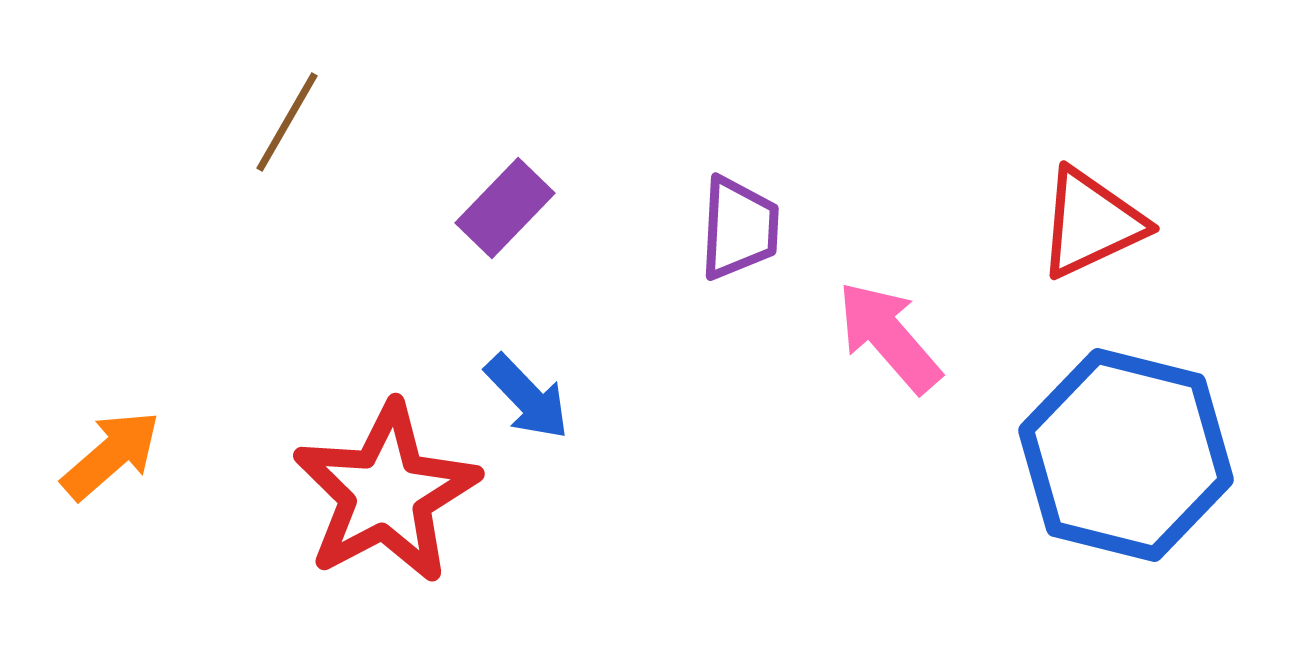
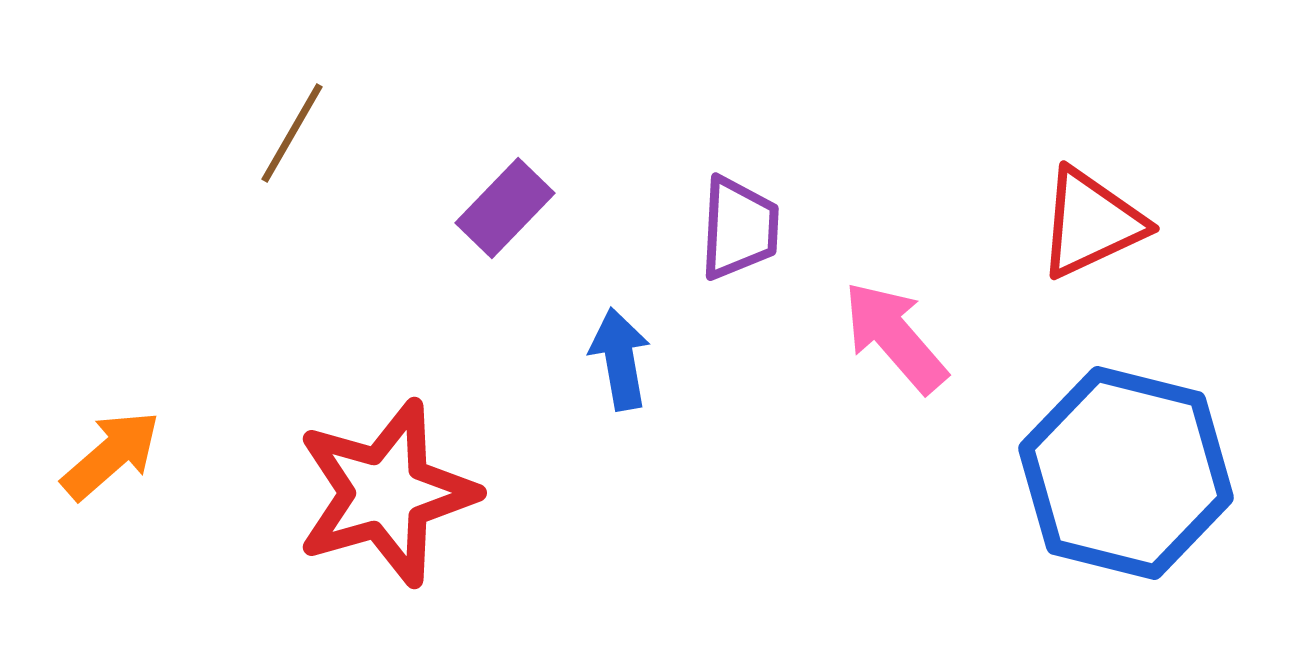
brown line: moved 5 px right, 11 px down
pink arrow: moved 6 px right
blue arrow: moved 93 px right, 38 px up; rotated 146 degrees counterclockwise
blue hexagon: moved 18 px down
red star: rotated 12 degrees clockwise
